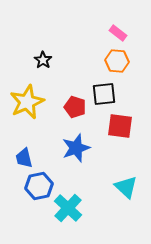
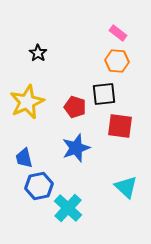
black star: moved 5 px left, 7 px up
